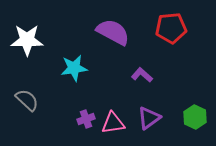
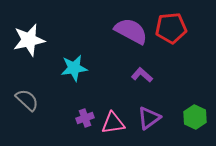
purple semicircle: moved 18 px right, 1 px up
white star: moved 2 px right; rotated 12 degrees counterclockwise
purple cross: moved 1 px left, 1 px up
